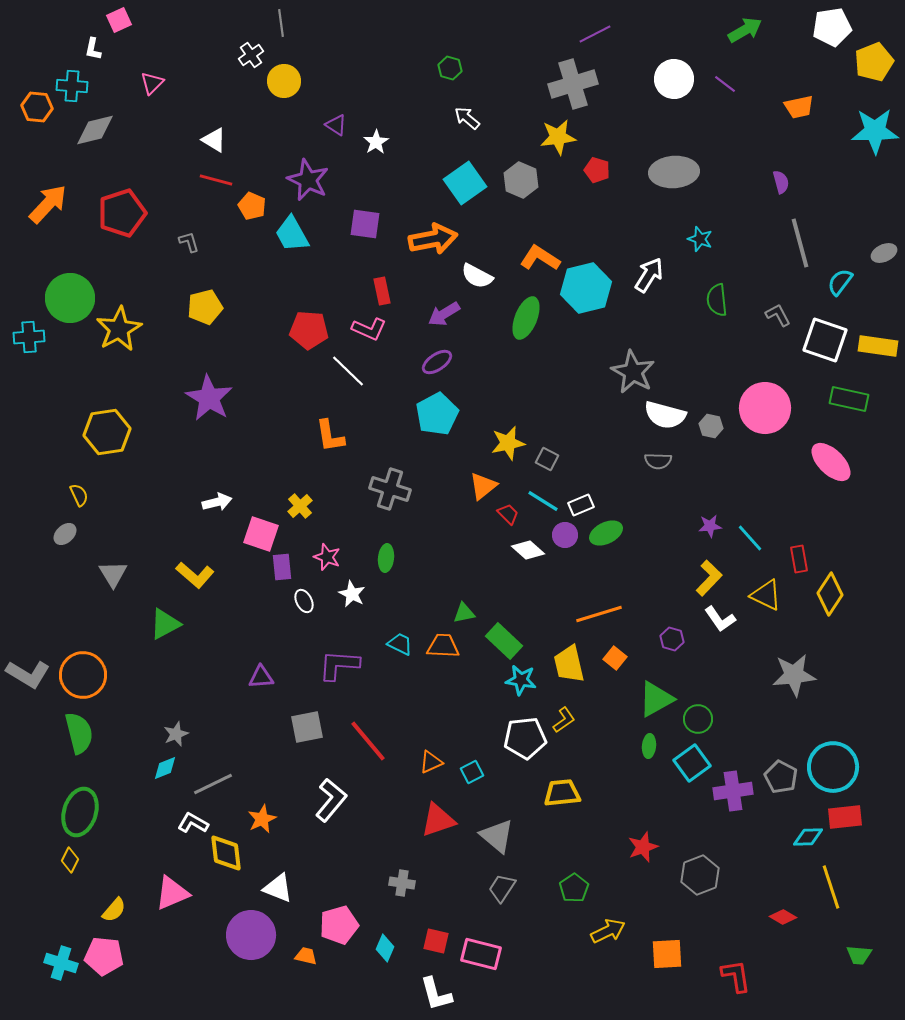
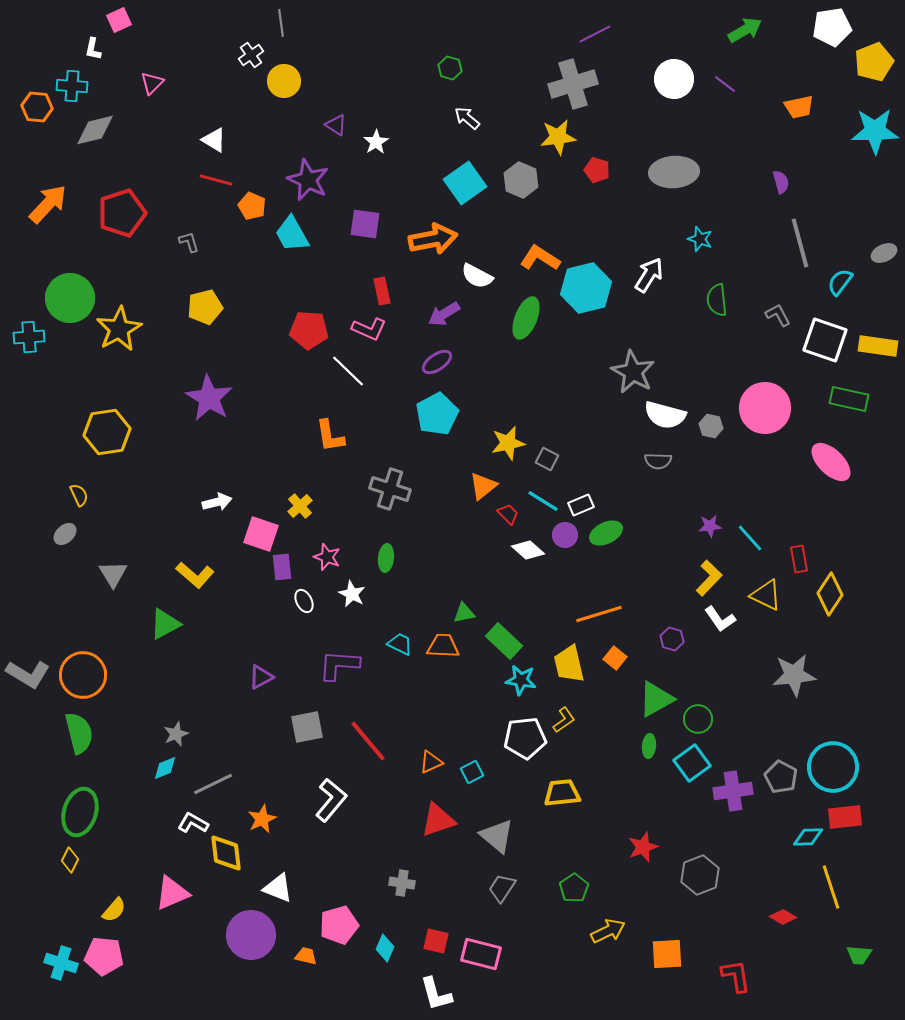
purple triangle at (261, 677): rotated 24 degrees counterclockwise
